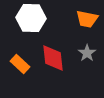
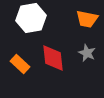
white hexagon: rotated 12 degrees counterclockwise
gray star: rotated 12 degrees counterclockwise
